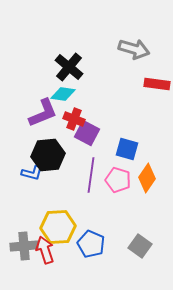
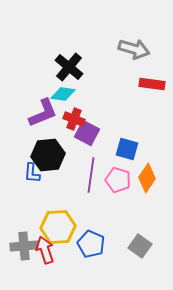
red rectangle: moved 5 px left
blue L-shape: rotated 80 degrees clockwise
